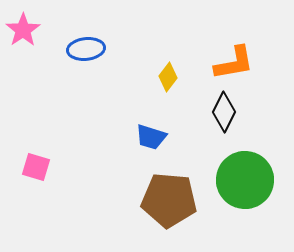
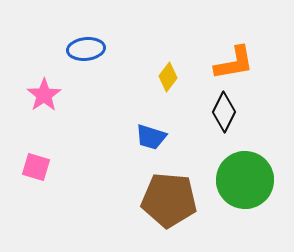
pink star: moved 21 px right, 65 px down
